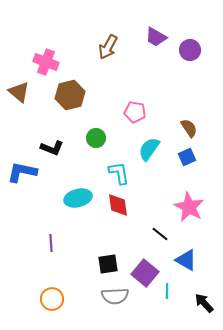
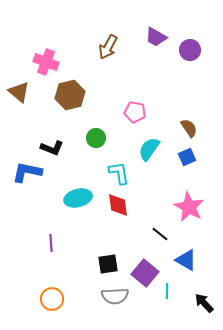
blue L-shape: moved 5 px right
